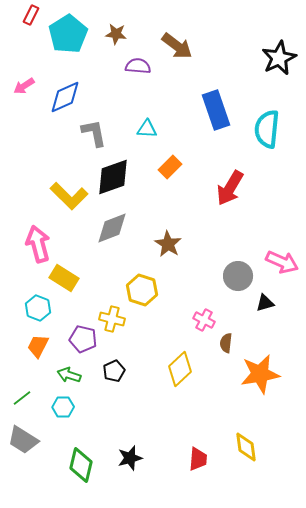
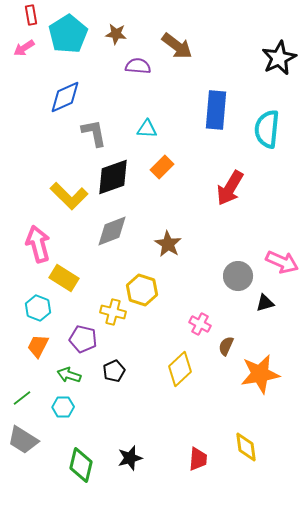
red rectangle at (31, 15): rotated 36 degrees counterclockwise
pink arrow at (24, 86): moved 38 px up
blue rectangle at (216, 110): rotated 24 degrees clockwise
orange rectangle at (170, 167): moved 8 px left
gray diamond at (112, 228): moved 3 px down
yellow cross at (112, 319): moved 1 px right, 7 px up
pink cross at (204, 320): moved 4 px left, 4 px down
brown semicircle at (226, 343): moved 3 px down; rotated 18 degrees clockwise
